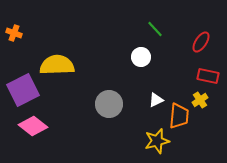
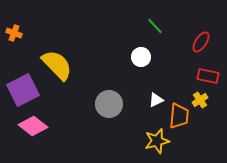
green line: moved 3 px up
yellow semicircle: rotated 48 degrees clockwise
